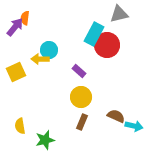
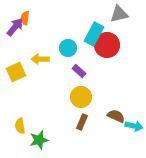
cyan circle: moved 19 px right, 2 px up
green star: moved 6 px left
